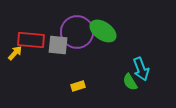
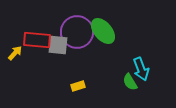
green ellipse: rotated 16 degrees clockwise
red rectangle: moved 6 px right
